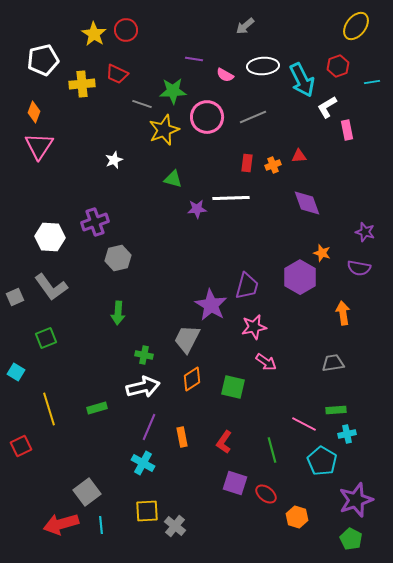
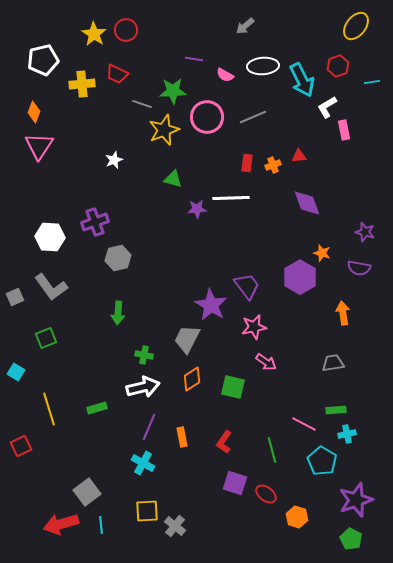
pink rectangle at (347, 130): moved 3 px left
purple trapezoid at (247, 286): rotated 52 degrees counterclockwise
